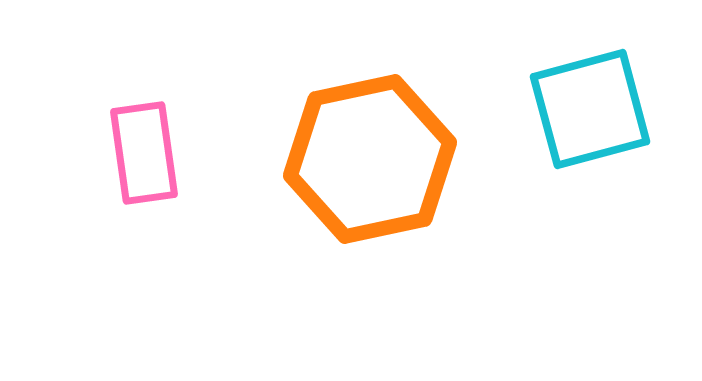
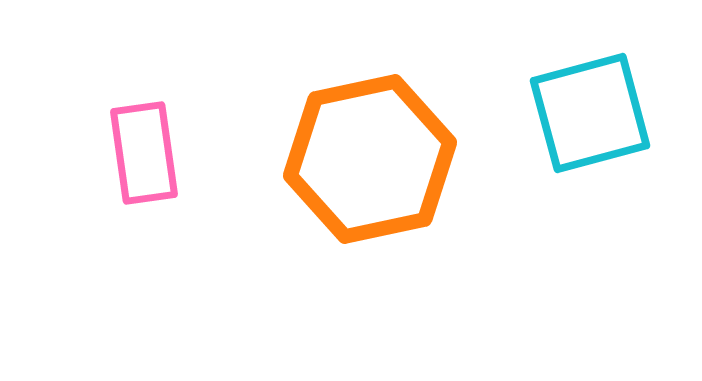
cyan square: moved 4 px down
